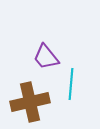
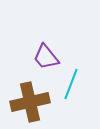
cyan line: rotated 16 degrees clockwise
